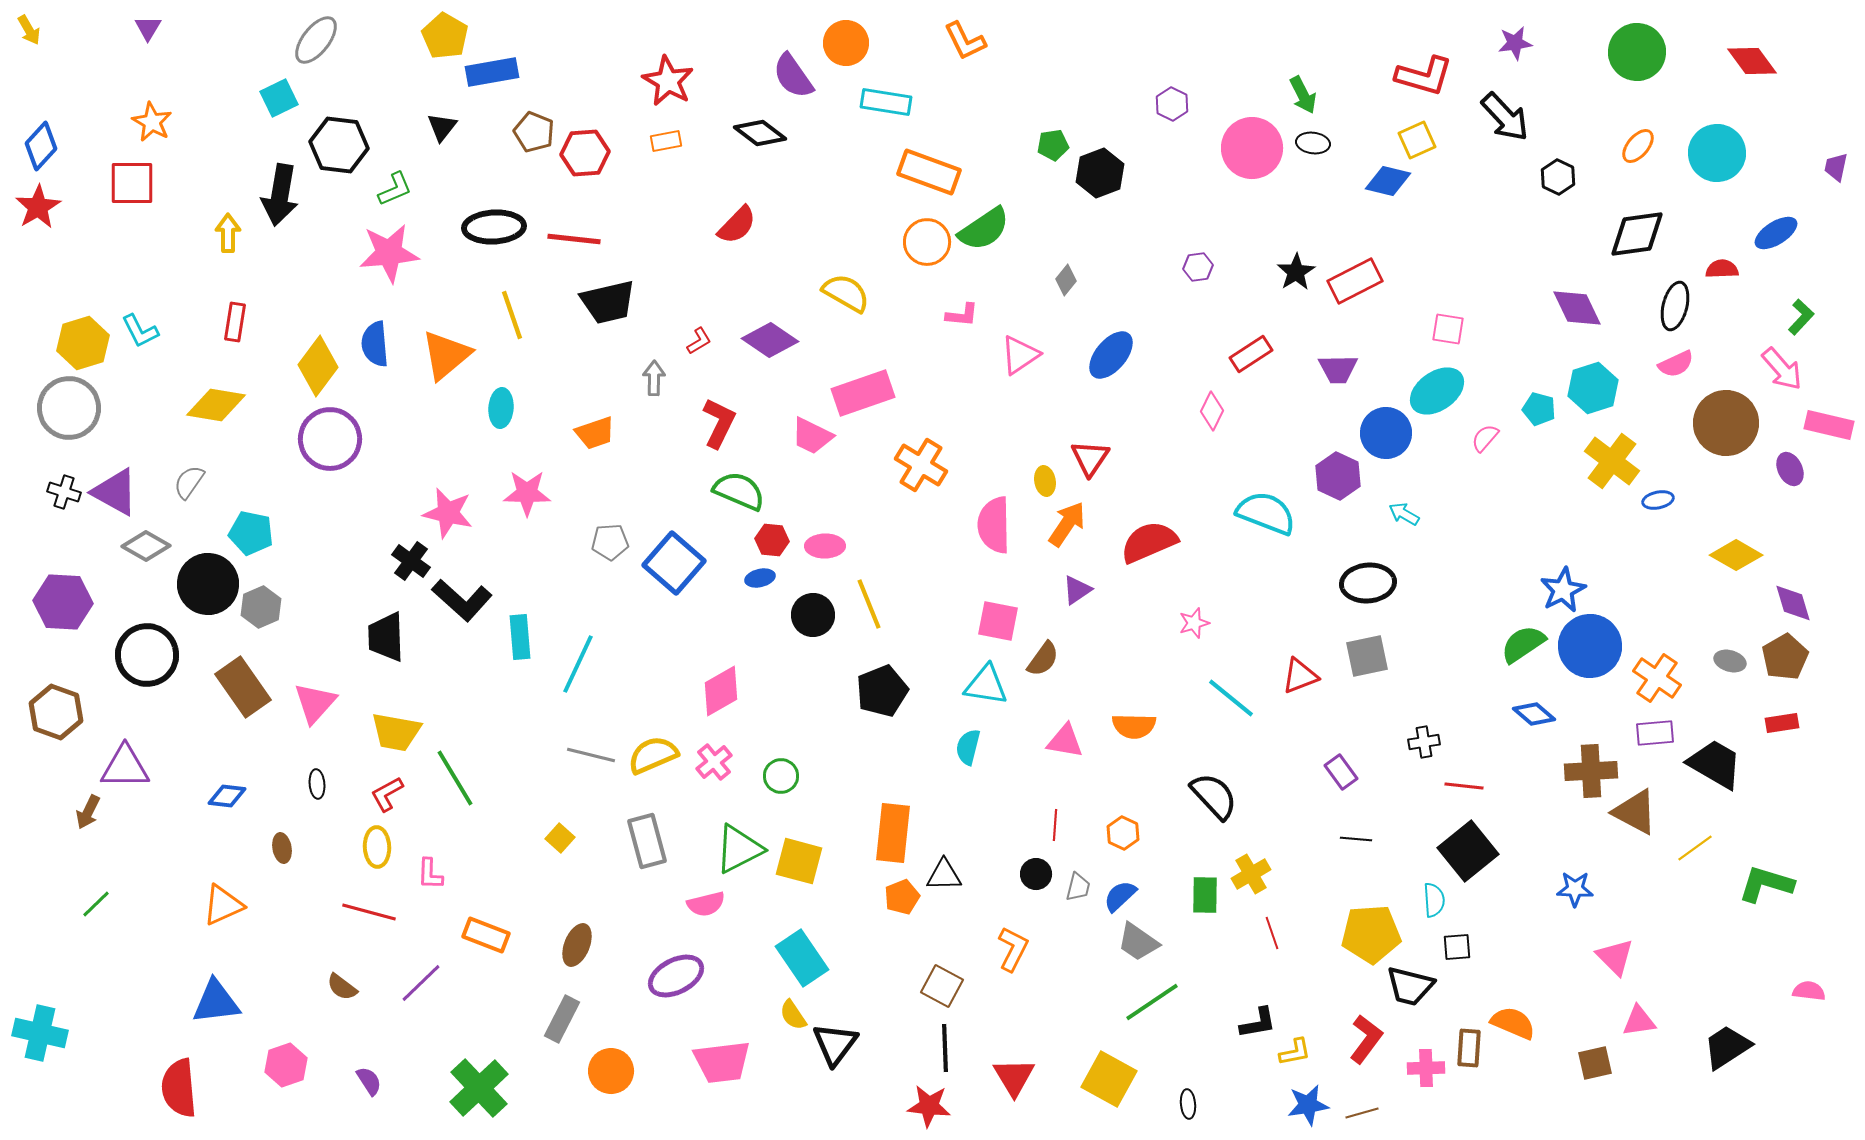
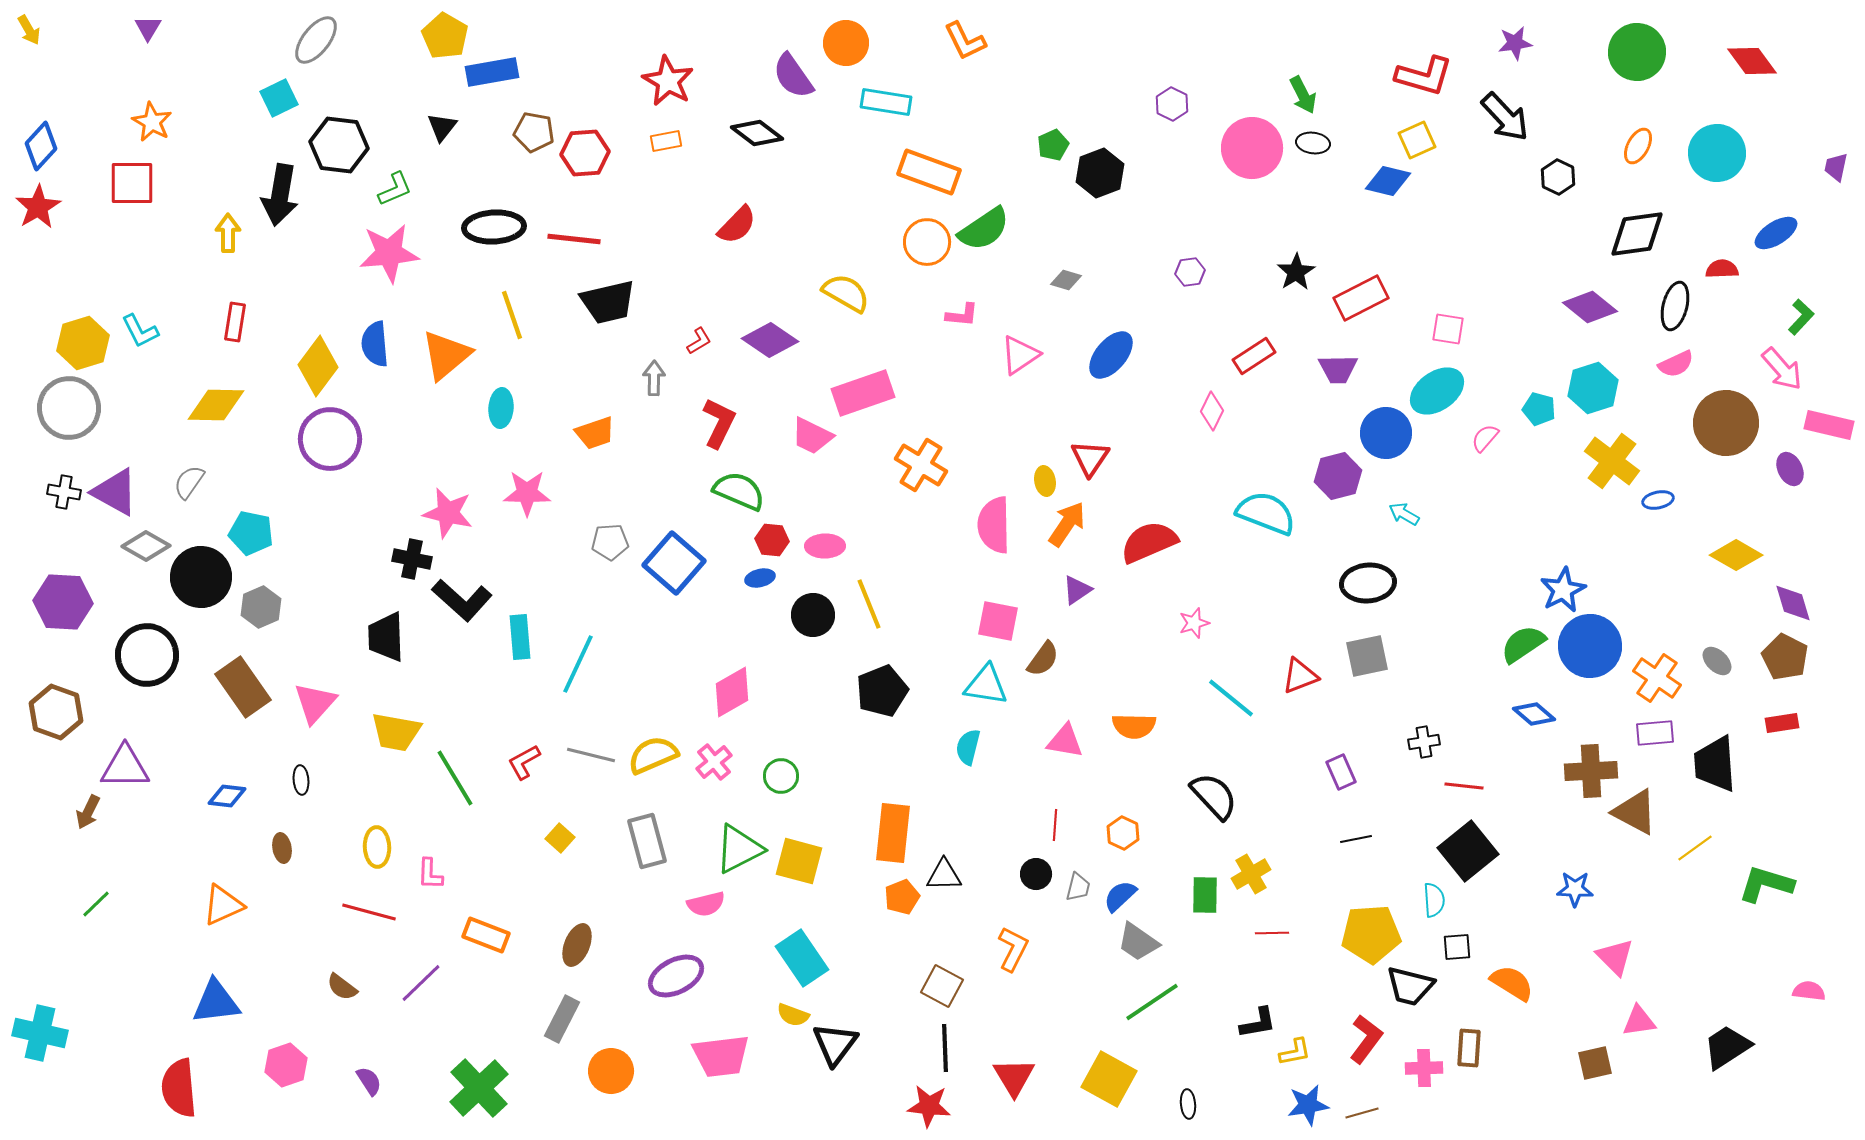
brown pentagon at (534, 132): rotated 12 degrees counterclockwise
black diamond at (760, 133): moved 3 px left
green pentagon at (1053, 145): rotated 16 degrees counterclockwise
orange ellipse at (1638, 146): rotated 12 degrees counterclockwise
purple hexagon at (1198, 267): moved 8 px left, 5 px down
gray diamond at (1066, 280): rotated 68 degrees clockwise
red rectangle at (1355, 281): moved 6 px right, 17 px down
purple diamond at (1577, 308): moved 13 px right, 1 px up; rotated 26 degrees counterclockwise
red rectangle at (1251, 354): moved 3 px right, 2 px down
yellow diamond at (216, 405): rotated 8 degrees counterclockwise
purple hexagon at (1338, 476): rotated 21 degrees clockwise
black cross at (64, 492): rotated 8 degrees counterclockwise
black cross at (411, 561): moved 1 px right, 2 px up; rotated 24 degrees counterclockwise
black circle at (208, 584): moved 7 px left, 7 px up
brown pentagon at (1785, 657): rotated 15 degrees counterclockwise
gray ellipse at (1730, 661): moved 13 px left; rotated 28 degrees clockwise
pink diamond at (721, 691): moved 11 px right, 1 px down
black trapezoid at (1715, 764): rotated 124 degrees counterclockwise
purple rectangle at (1341, 772): rotated 12 degrees clockwise
black ellipse at (317, 784): moved 16 px left, 4 px up
red L-shape at (387, 794): moved 137 px right, 32 px up
black line at (1356, 839): rotated 16 degrees counterclockwise
red line at (1272, 933): rotated 72 degrees counterclockwise
yellow semicircle at (793, 1015): rotated 36 degrees counterclockwise
orange semicircle at (1513, 1023): moved 1 px left, 40 px up; rotated 9 degrees clockwise
pink trapezoid at (722, 1062): moved 1 px left, 6 px up
pink cross at (1426, 1068): moved 2 px left
